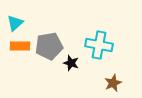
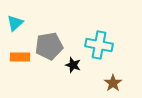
orange rectangle: moved 11 px down
black star: moved 2 px right, 2 px down
brown star: rotated 12 degrees counterclockwise
